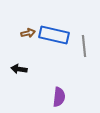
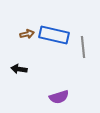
brown arrow: moved 1 px left, 1 px down
gray line: moved 1 px left, 1 px down
purple semicircle: rotated 66 degrees clockwise
